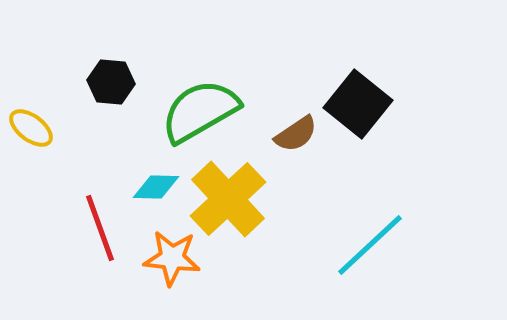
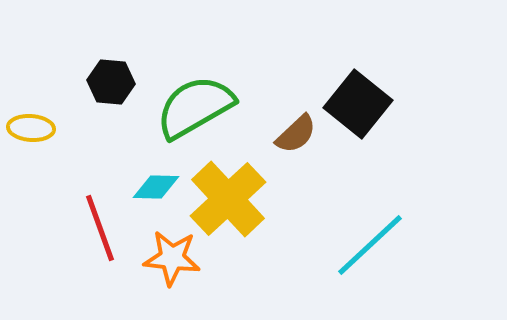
green semicircle: moved 5 px left, 4 px up
yellow ellipse: rotated 33 degrees counterclockwise
brown semicircle: rotated 9 degrees counterclockwise
